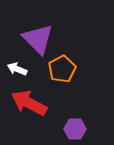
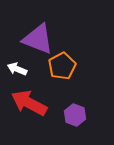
purple triangle: rotated 24 degrees counterclockwise
orange pentagon: moved 3 px up
purple hexagon: moved 14 px up; rotated 20 degrees clockwise
